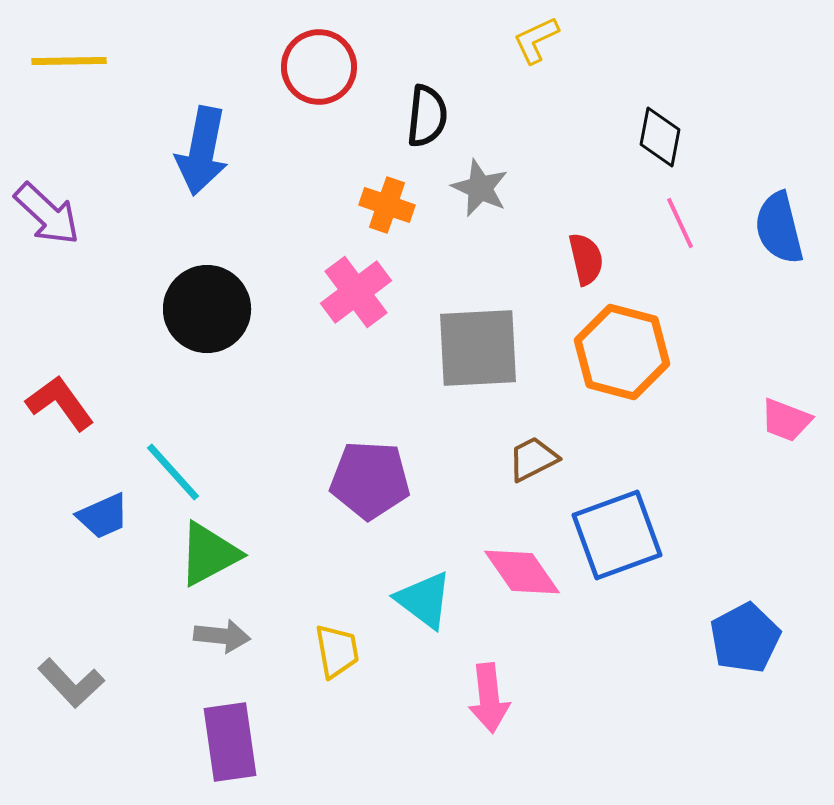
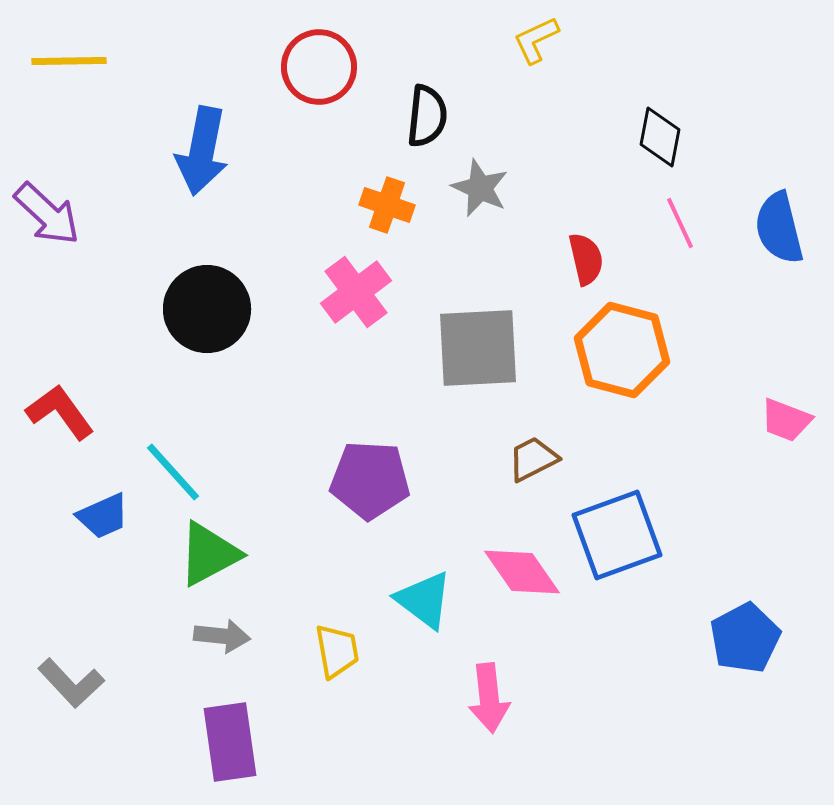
orange hexagon: moved 2 px up
red L-shape: moved 9 px down
